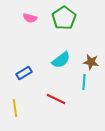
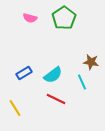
cyan semicircle: moved 8 px left, 15 px down
cyan line: moved 2 px left; rotated 28 degrees counterclockwise
yellow line: rotated 24 degrees counterclockwise
